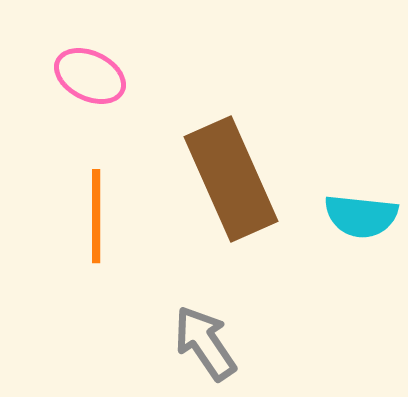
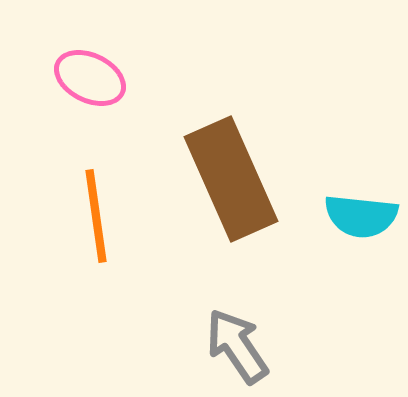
pink ellipse: moved 2 px down
orange line: rotated 8 degrees counterclockwise
gray arrow: moved 32 px right, 3 px down
